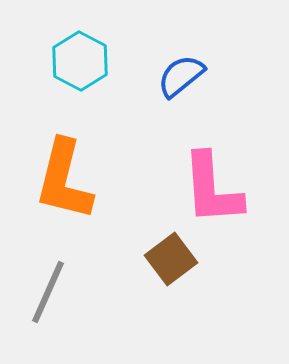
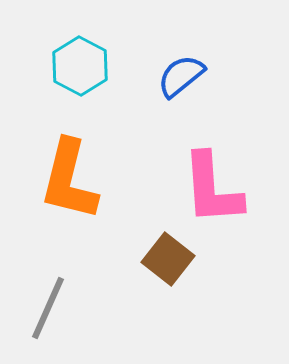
cyan hexagon: moved 5 px down
orange L-shape: moved 5 px right
brown square: moved 3 px left; rotated 15 degrees counterclockwise
gray line: moved 16 px down
